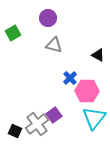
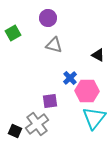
purple square: moved 4 px left, 14 px up; rotated 28 degrees clockwise
